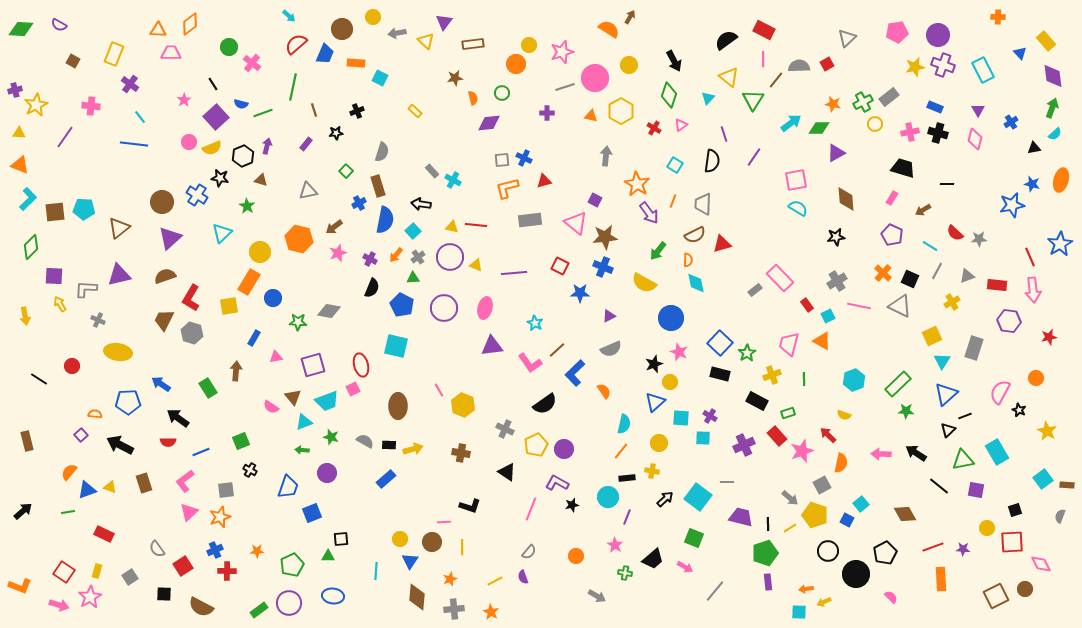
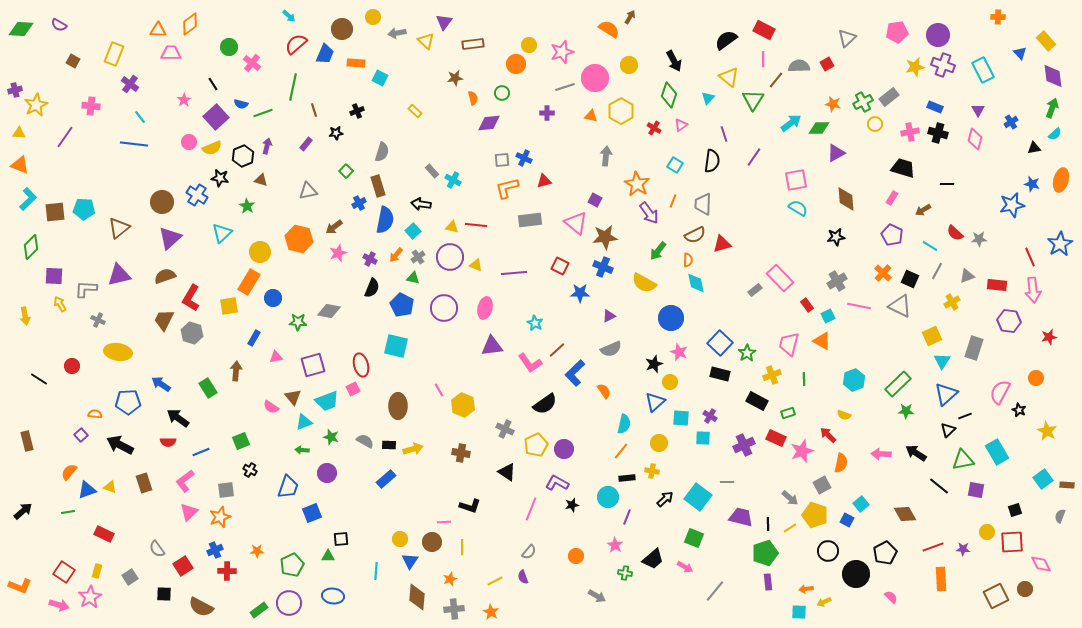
green triangle at (413, 278): rotated 16 degrees clockwise
red rectangle at (777, 436): moved 1 px left, 2 px down; rotated 24 degrees counterclockwise
yellow circle at (987, 528): moved 4 px down
